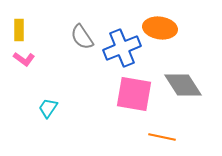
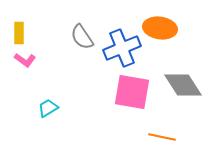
yellow rectangle: moved 3 px down
pink L-shape: moved 1 px right, 1 px down
pink square: moved 2 px left, 2 px up
cyan trapezoid: rotated 25 degrees clockwise
